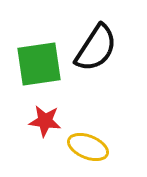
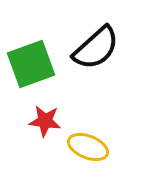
black semicircle: rotated 15 degrees clockwise
green square: moved 8 px left; rotated 12 degrees counterclockwise
